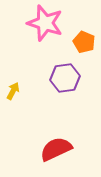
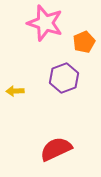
orange pentagon: rotated 25 degrees clockwise
purple hexagon: moved 1 px left; rotated 12 degrees counterclockwise
yellow arrow: moved 2 px right; rotated 120 degrees counterclockwise
